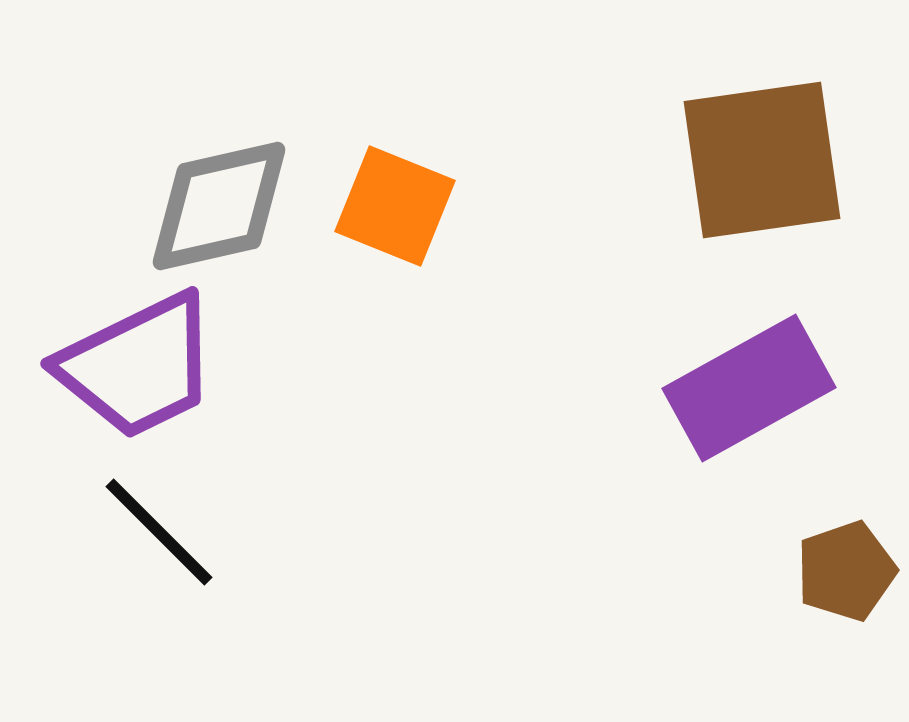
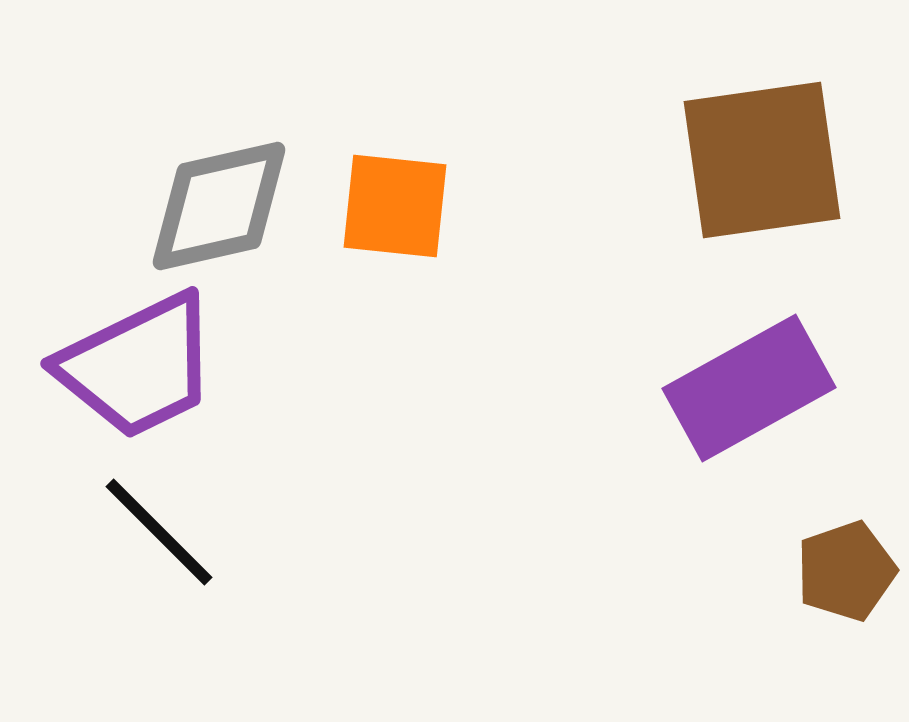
orange square: rotated 16 degrees counterclockwise
